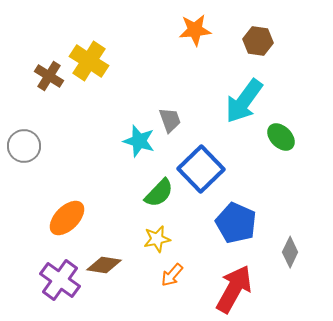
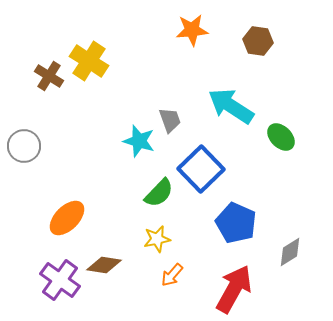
orange star: moved 3 px left
cyan arrow: moved 13 px left, 5 px down; rotated 87 degrees clockwise
gray diamond: rotated 32 degrees clockwise
